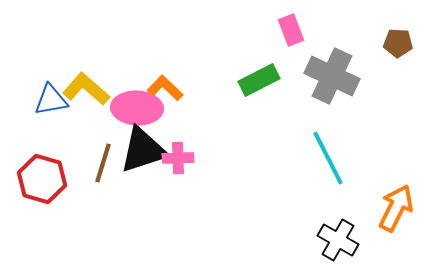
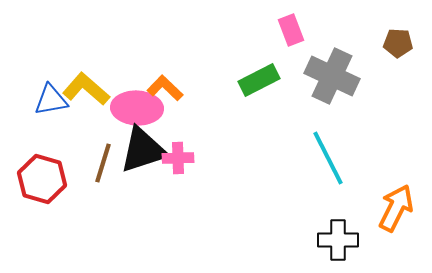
black cross: rotated 30 degrees counterclockwise
